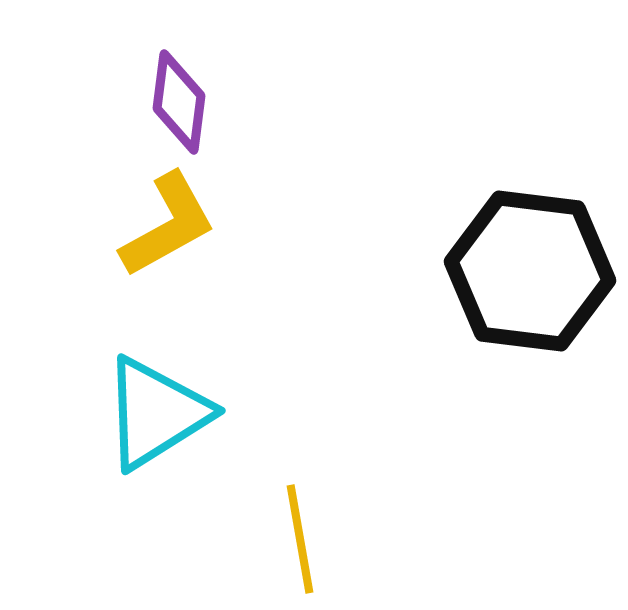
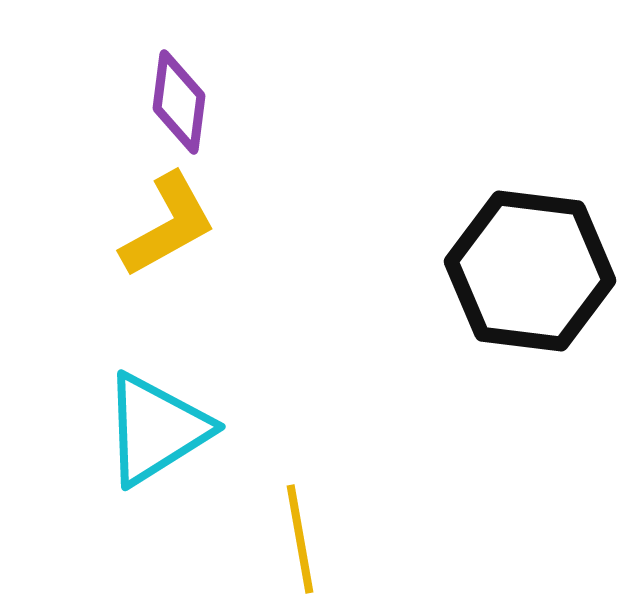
cyan triangle: moved 16 px down
